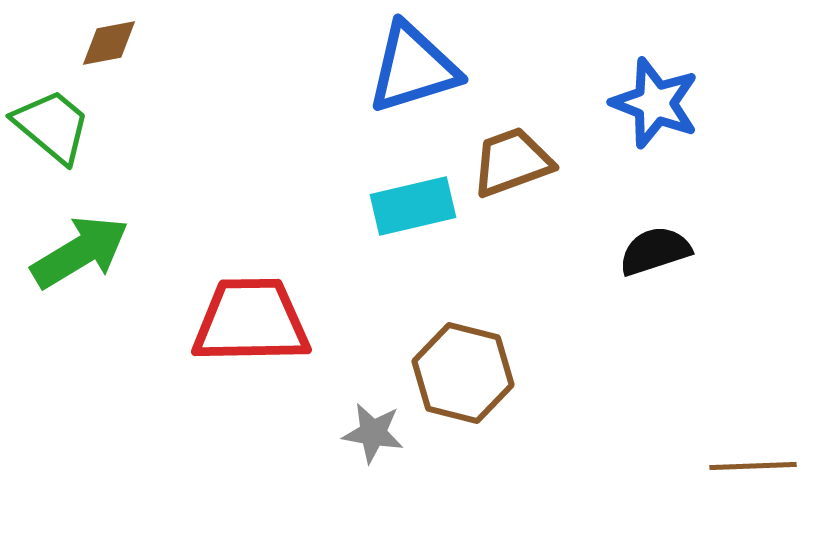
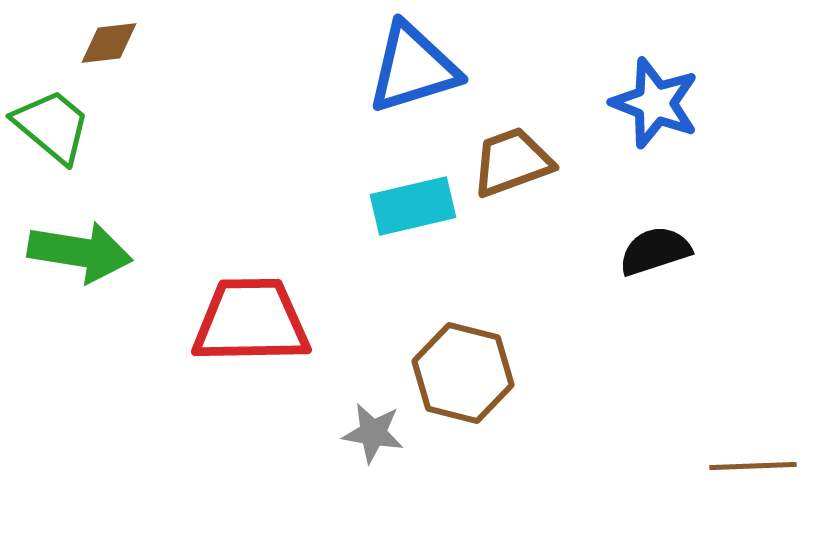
brown diamond: rotated 4 degrees clockwise
green arrow: rotated 40 degrees clockwise
